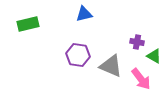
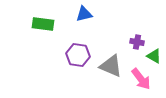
green rectangle: moved 15 px right; rotated 20 degrees clockwise
